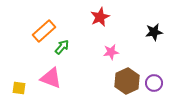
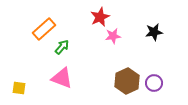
orange rectangle: moved 2 px up
pink star: moved 2 px right, 16 px up
pink triangle: moved 11 px right
